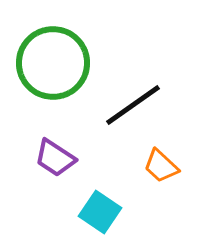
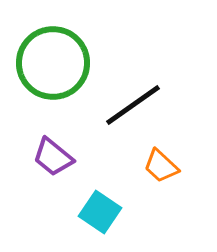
purple trapezoid: moved 2 px left, 1 px up; rotated 6 degrees clockwise
